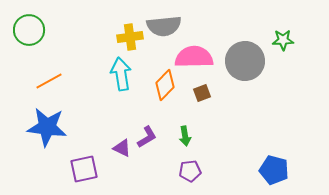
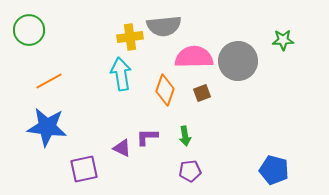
gray circle: moved 7 px left
orange diamond: moved 5 px down; rotated 24 degrees counterclockwise
purple L-shape: rotated 150 degrees counterclockwise
